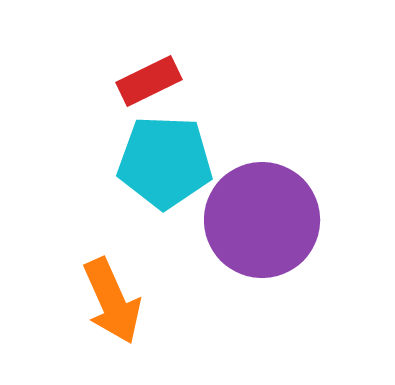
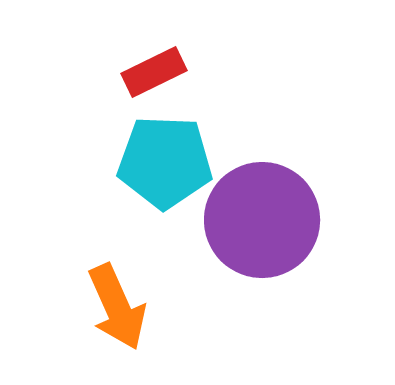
red rectangle: moved 5 px right, 9 px up
orange arrow: moved 5 px right, 6 px down
